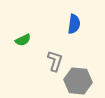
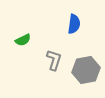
gray L-shape: moved 1 px left, 1 px up
gray hexagon: moved 8 px right, 11 px up; rotated 16 degrees counterclockwise
